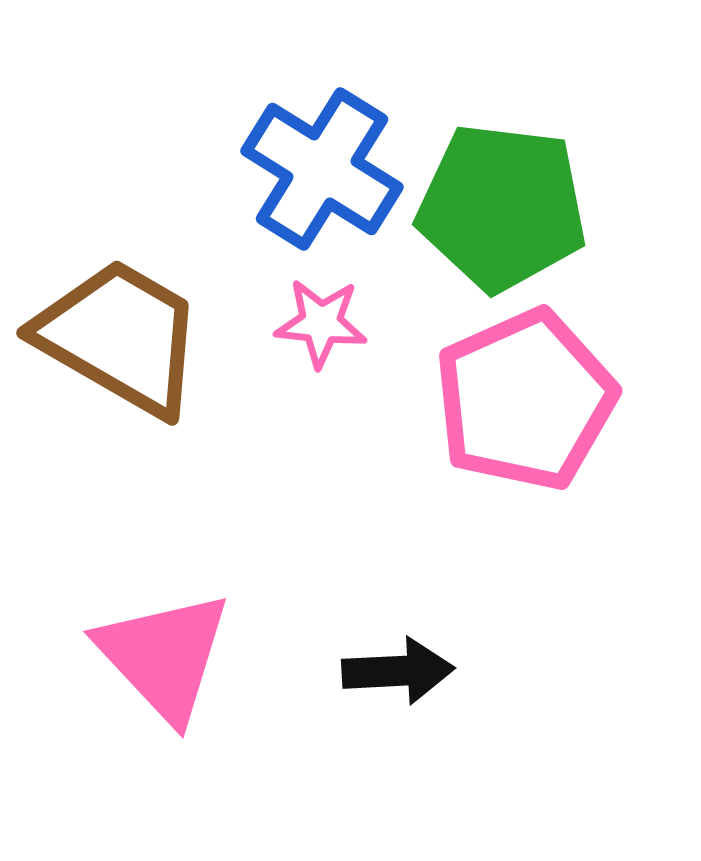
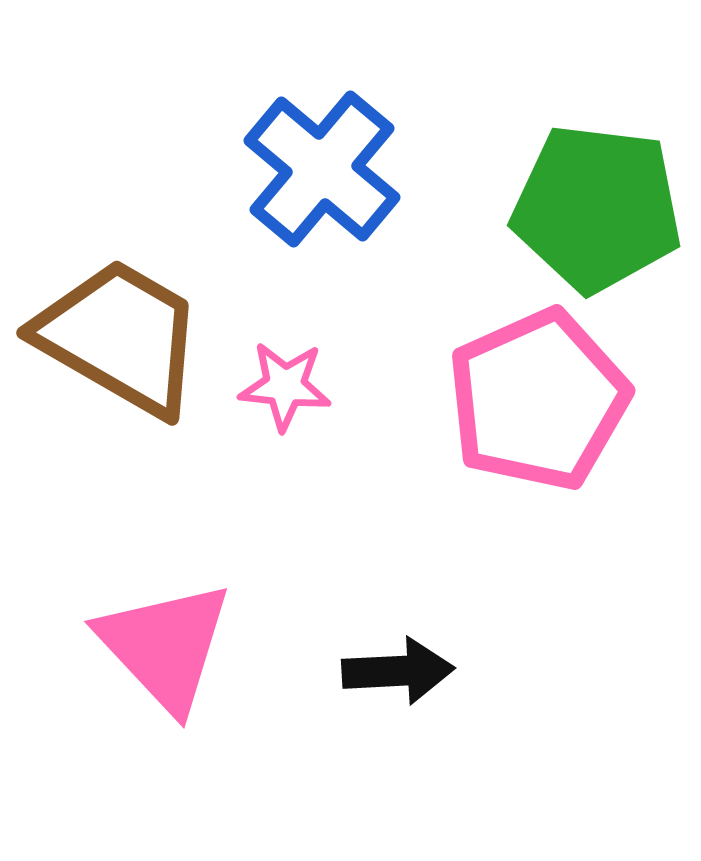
blue cross: rotated 8 degrees clockwise
green pentagon: moved 95 px right, 1 px down
pink star: moved 36 px left, 63 px down
pink pentagon: moved 13 px right
pink triangle: moved 1 px right, 10 px up
